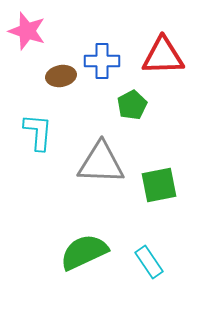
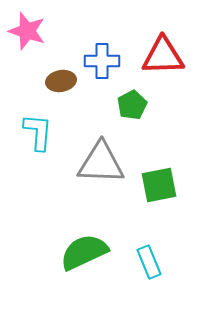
brown ellipse: moved 5 px down
cyan rectangle: rotated 12 degrees clockwise
